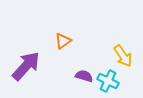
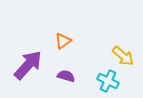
yellow arrow: rotated 15 degrees counterclockwise
purple arrow: moved 2 px right, 1 px up
purple semicircle: moved 18 px left
